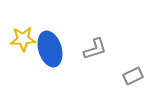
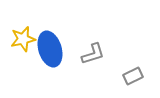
yellow star: rotated 10 degrees counterclockwise
gray L-shape: moved 2 px left, 5 px down
